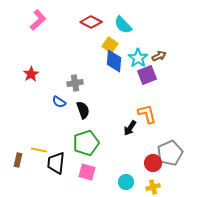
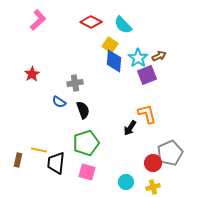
red star: moved 1 px right
